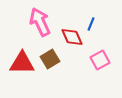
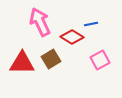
blue line: rotated 56 degrees clockwise
red diamond: rotated 35 degrees counterclockwise
brown square: moved 1 px right
